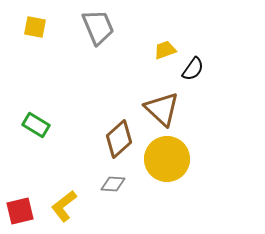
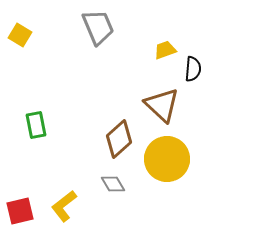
yellow square: moved 15 px left, 8 px down; rotated 20 degrees clockwise
black semicircle: rotated 30 degrees counterclockwise
brown triangle: moved 4 px up
green rectangle: rotated 48 degrees clockwise
gray diamond: rotated 55 degrees clockwise
